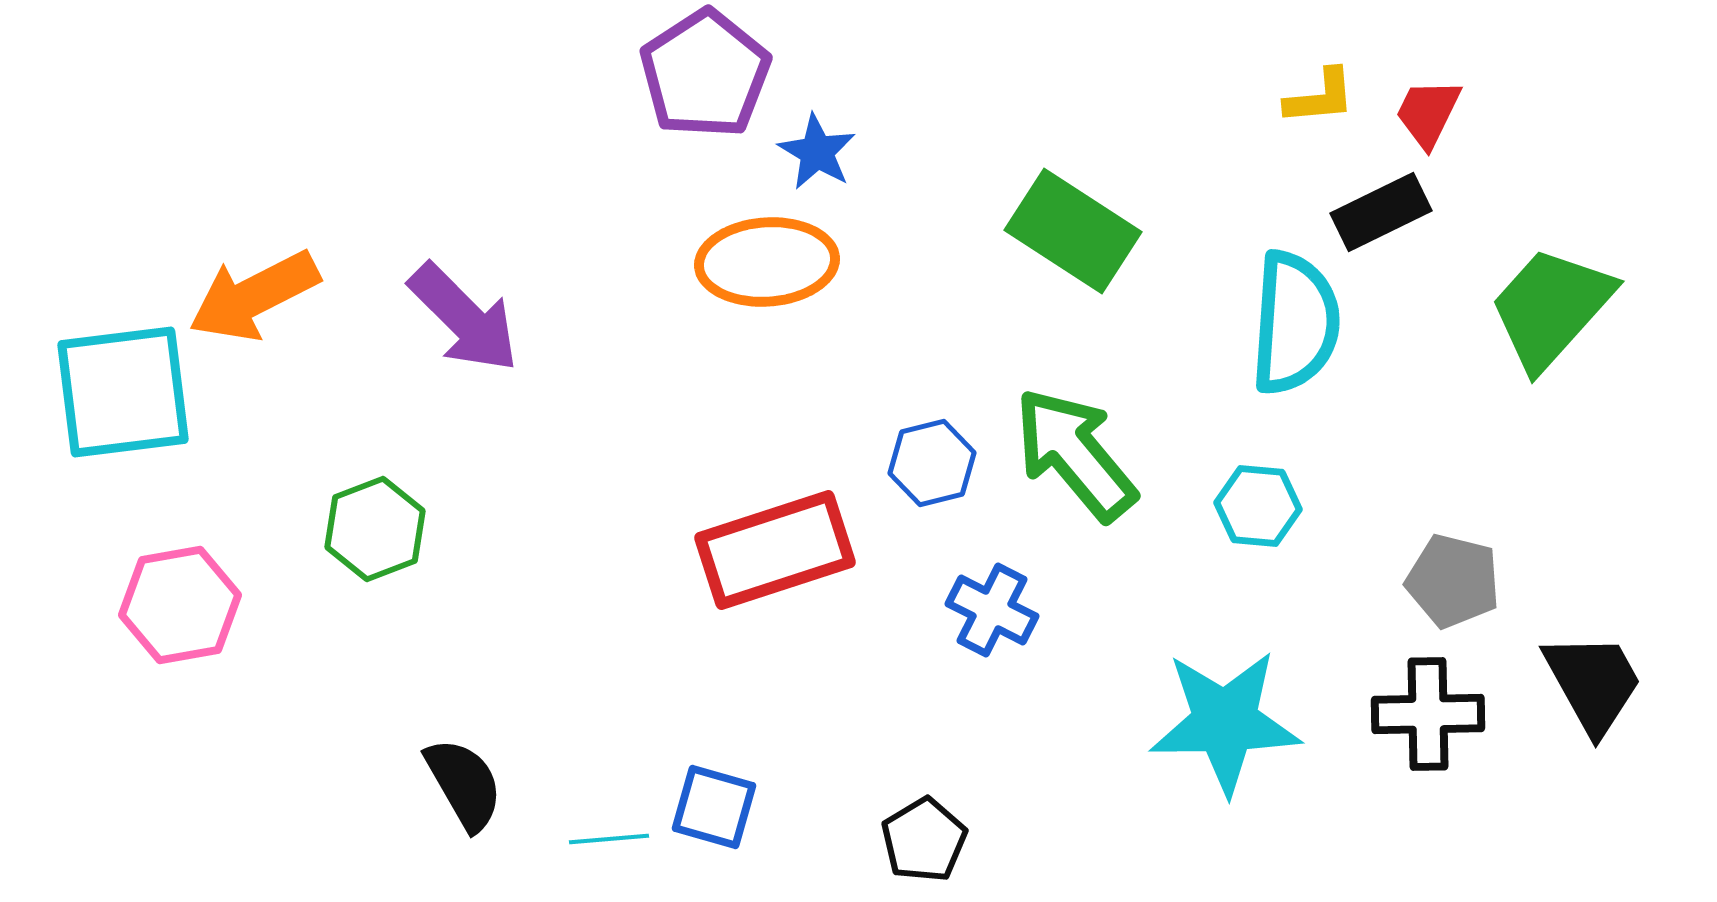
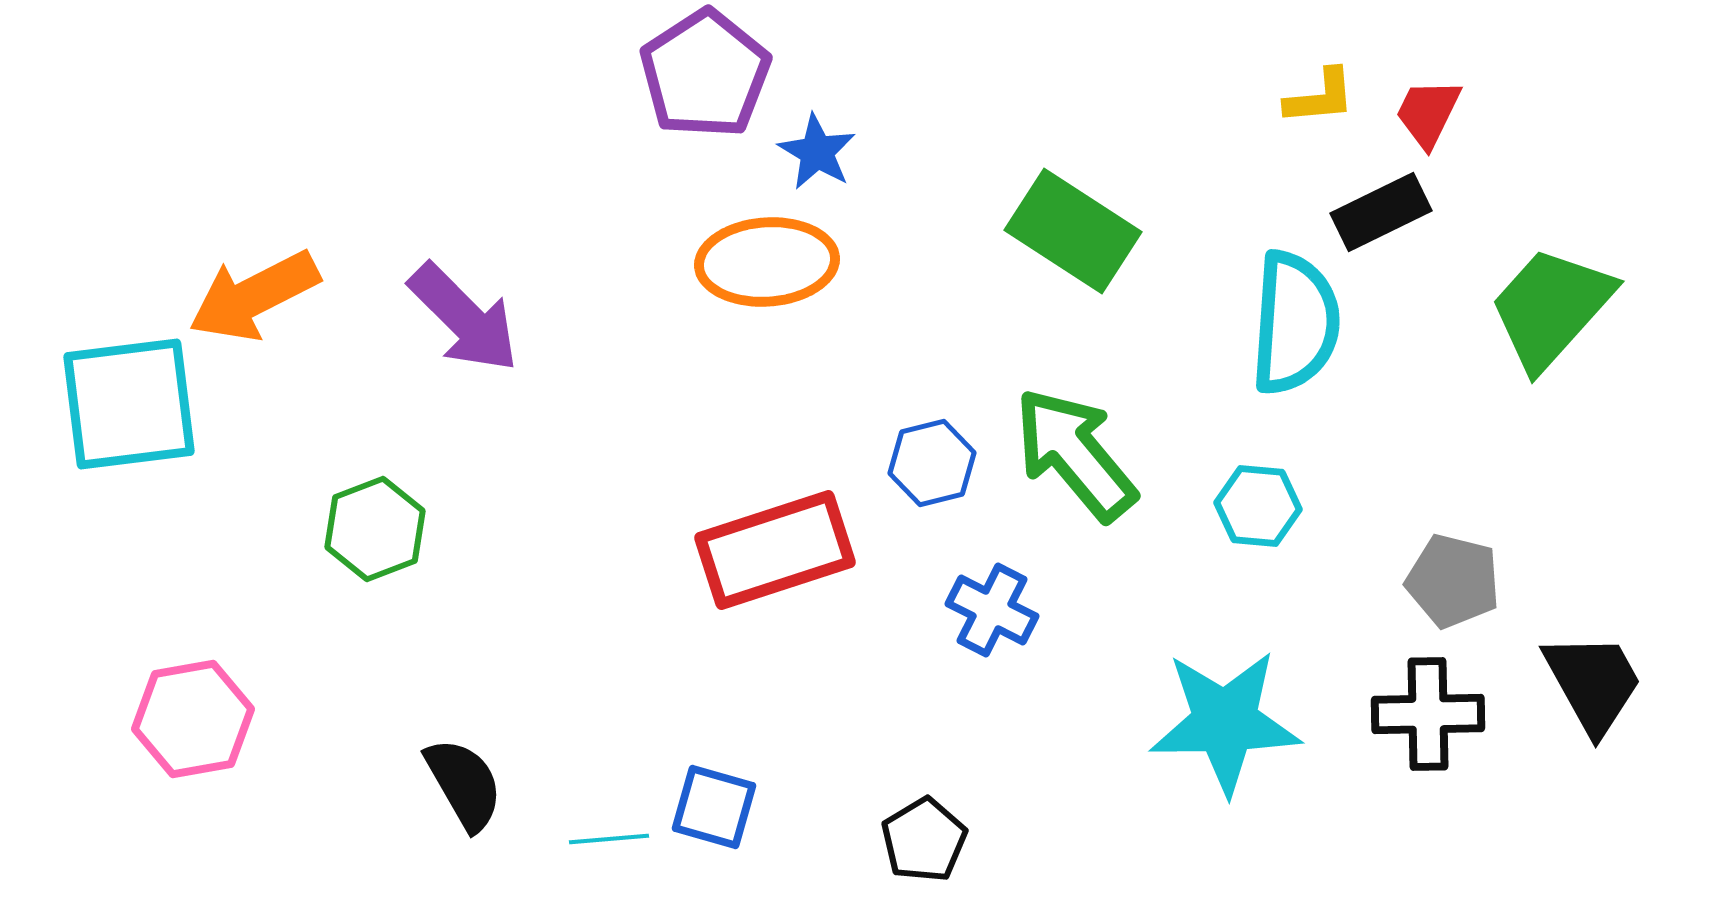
cyan square: moved 6 px right, 12 px down
pink hexagon: moved 13 px right, 114 px down
